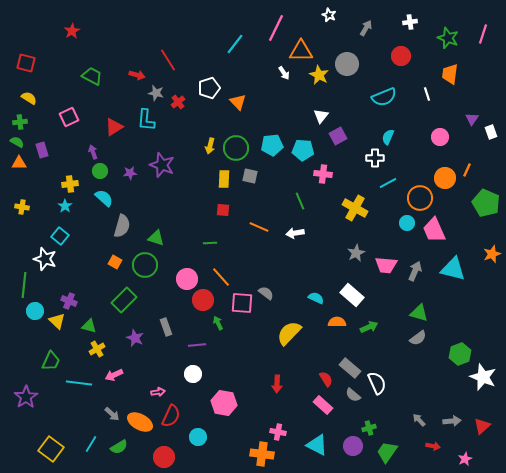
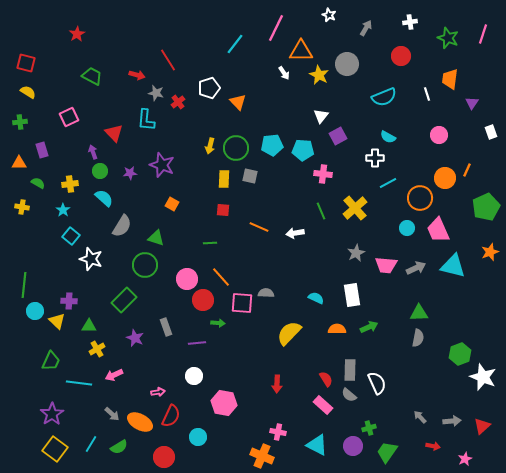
red star at (72, 31): moved 5 px right, 3 px down
orange trapezoid at (450, 74): moved 5 px down
yellow semicircle at (29, 98): moved 1 px left, 6 px up
purple triangle at (472, 119): moved 16 px up
red triangle at (114, 127): moved 6 px down; rotated 42 degrees counterclockwise
cyan semicircle at (388, 137): rotated 84 degrees counterclockwise
pink circle at (440, 137): moved 1 px left, 2 px up
green semicircle at (17, 142): moved 21 px right, 41 px down
green line at (300, 201): moved 21 px right, 10 px down
green pentagon at (486, 203): moved 4 px down; rotated 24 degrees clockwise
cyan star at (65, 206): moved 2 px left, 4 px down
yellow cross at (355, 208): rotated 20 degrees clockwise
cyan circle at (407, 223): moved 5 px down
gray semicircle at (122, 226): rotated 15 degrees clockwise
pink trapezoid at (434, 230): moved 4 px right
cyan square at (60, 236): moved 11 px right
orange star at (492, 254): moved 2 px left, 2 px up
white star at (45, 259): moved 46 px right
orange square at (115, 262): moved 57 px right, 58 px up
cyan triangle at (453, 269): moved 3 px up
gray arrow at (415, 271): moved 1 px right, 3 px up; rotated 42 degrees clockwise
gray semicircle at (266, 293): rotated 35 degrees counterclockwise
white rectangle at (352, 295): rotated 40 degrees clockwise
purple cross at (69, 301): rotated 21 degrees counterclockwise
green triangle at (419, 313): rotated 18 degrees counterclockwise
orange semicircle at (337, 322): moved 7 px down
green arrow at (218, 323): rotated 120 degrees clockwise
green triangle at (89, 326): rotated 14 degrees counterclockwise
gray semicircle at (418, 338): rotated 42 degrees counterclockwise
purple line at (197, 345): moved 2 px up
gray rectangle at (350, 368): moved 2 px down; rotated 50 degrees clockwise
white circle at (193, 374): moved 1 px right, 2 px down
gray semicircle at (353, 395): moved 4 px left
purple star at (26, 397): moved 26 px right, 17 px down
gray arrow at (419, 420): moved 1 px right, 3 px up
yellow square at (51, 449): moved 4 px right
orange cross at (262, 454): moved 2 px down; rotated 15 degrees clockwise
